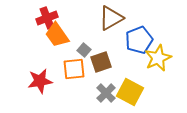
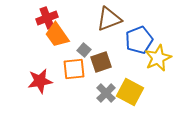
brown triangle: moved 2 px left, 1 px down; rotated 8 degrees clockwise
